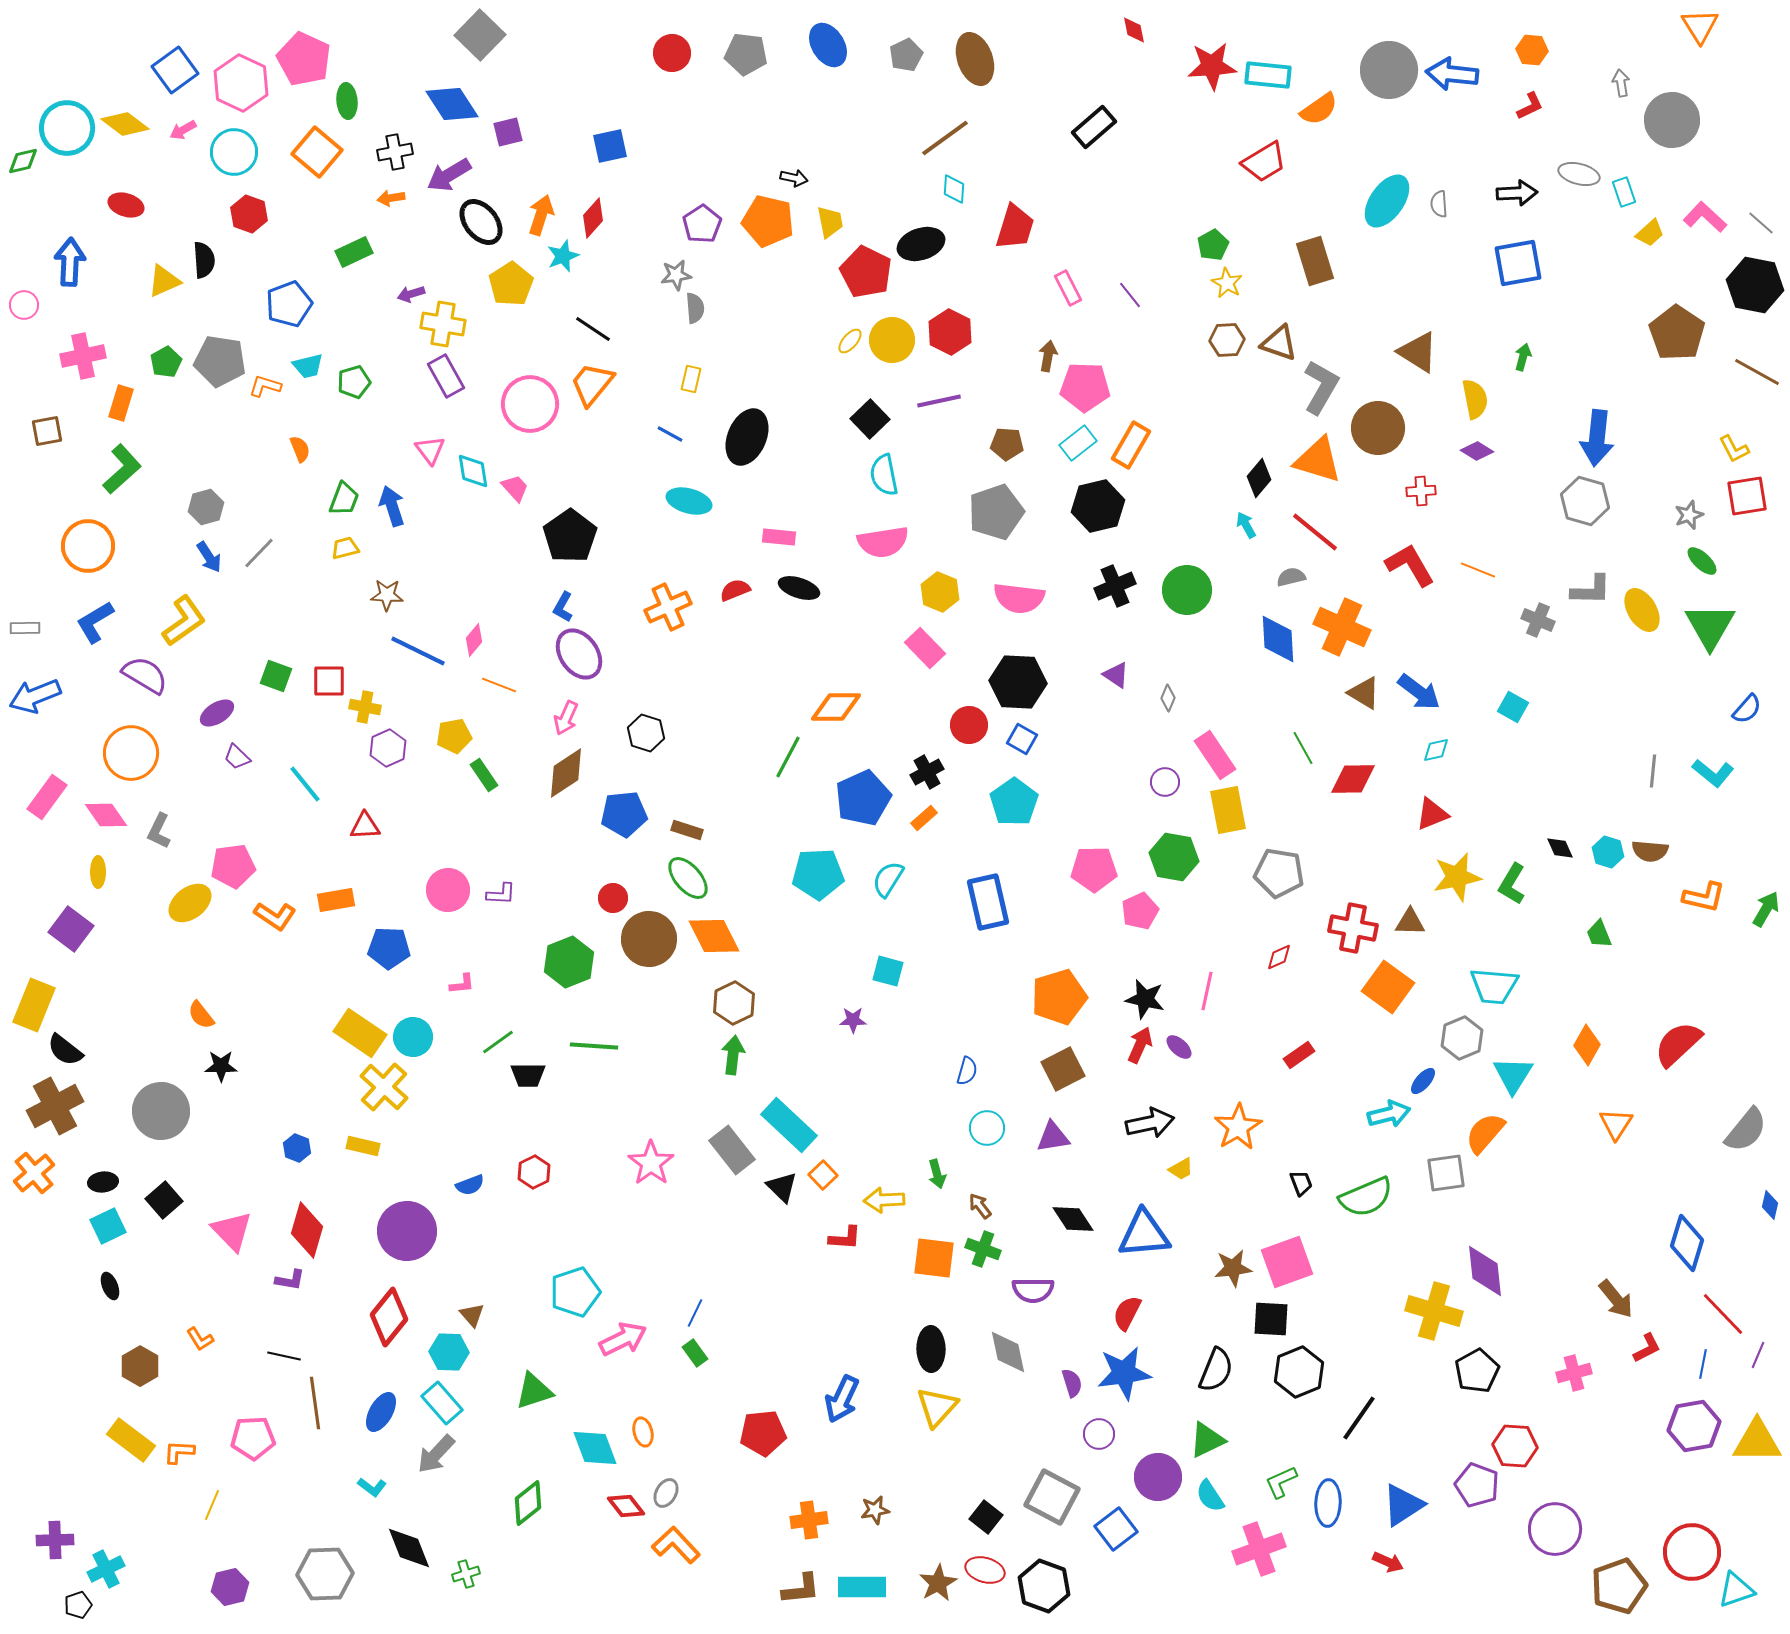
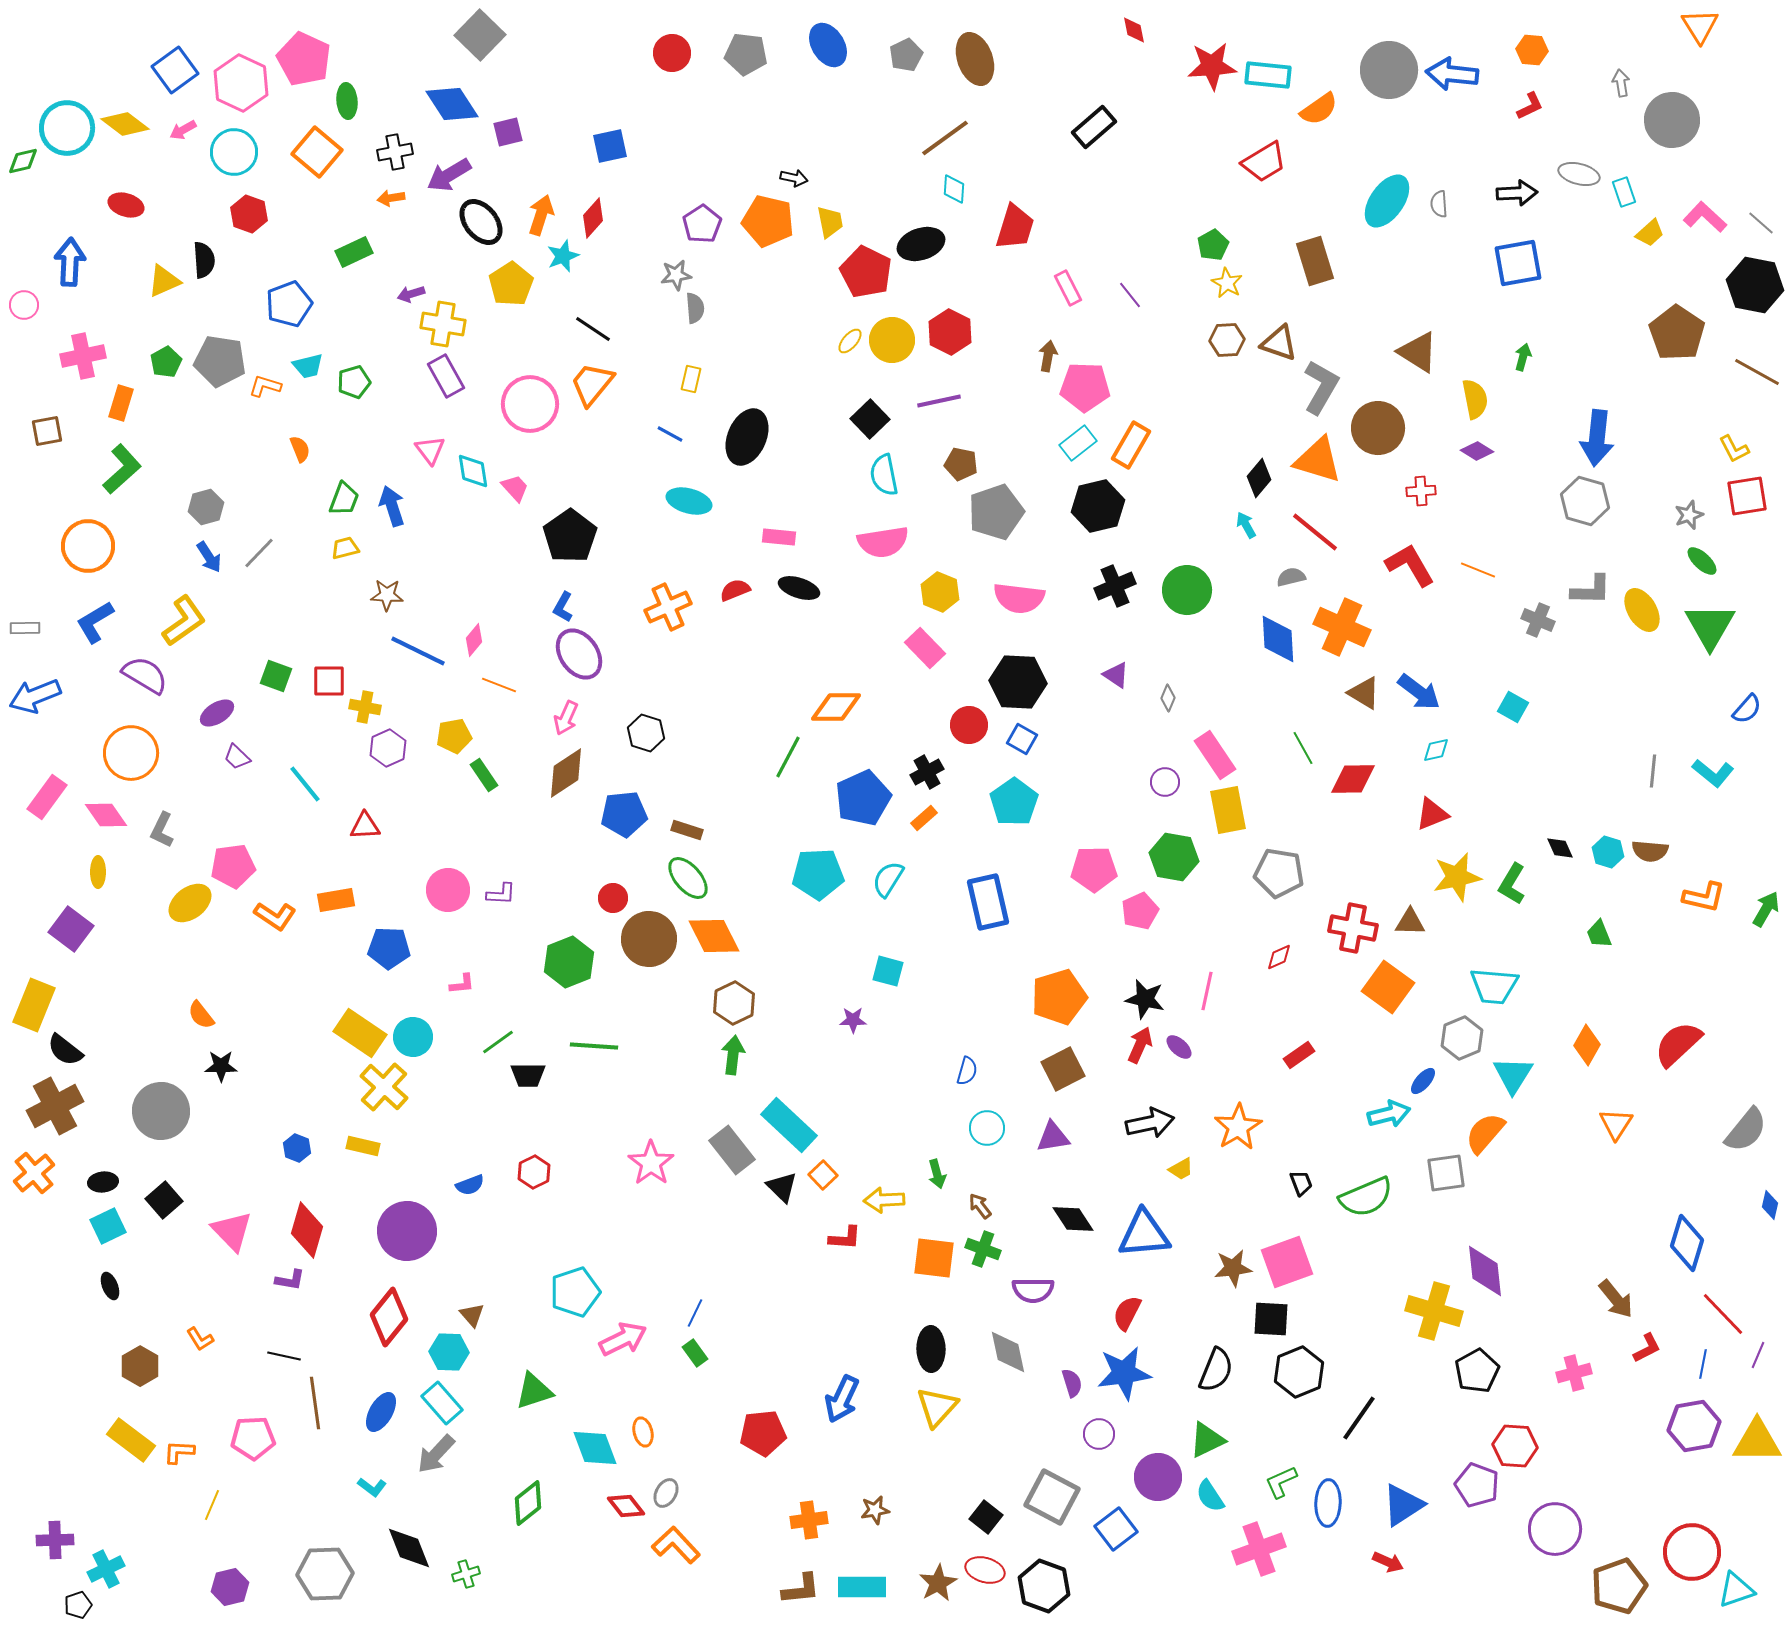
brown pentagon at (1007, 444): moved 46 px left, 20 px down; rotated 8 degrees clockwise
gray L-shape at (159, 831): moved 3 px right, 1 px up
